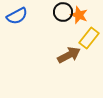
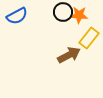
orange star: rotated 18 degrees counterclockwise
